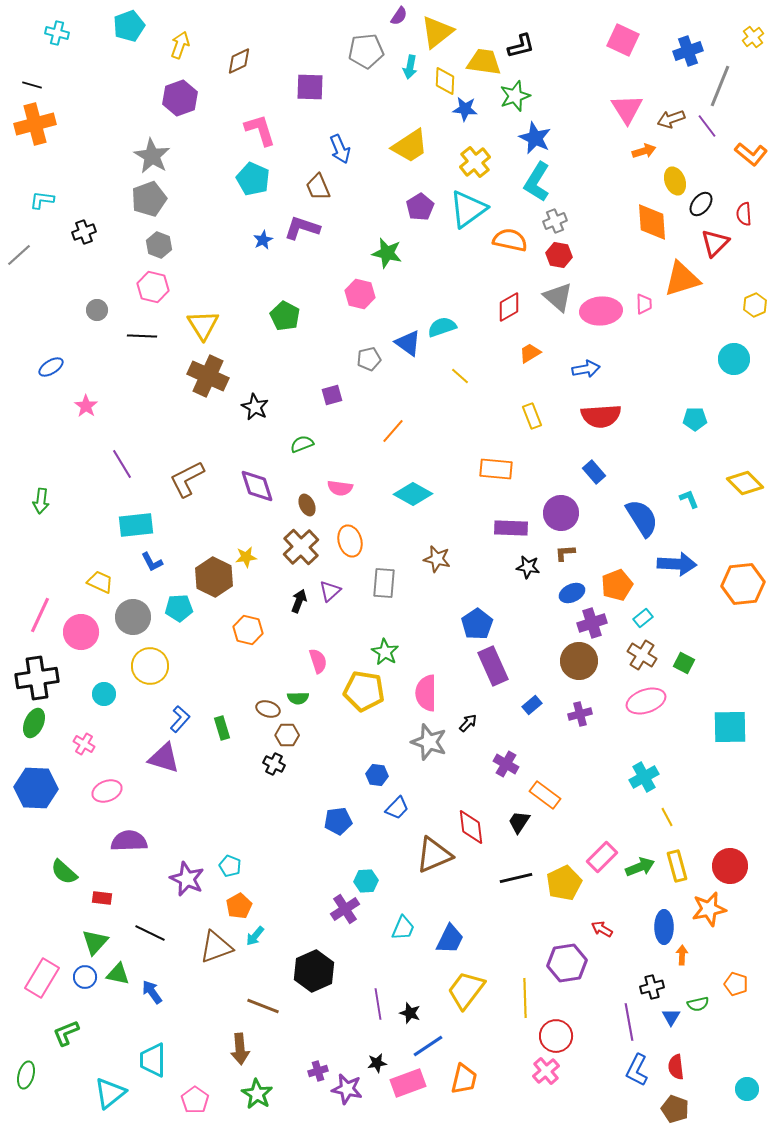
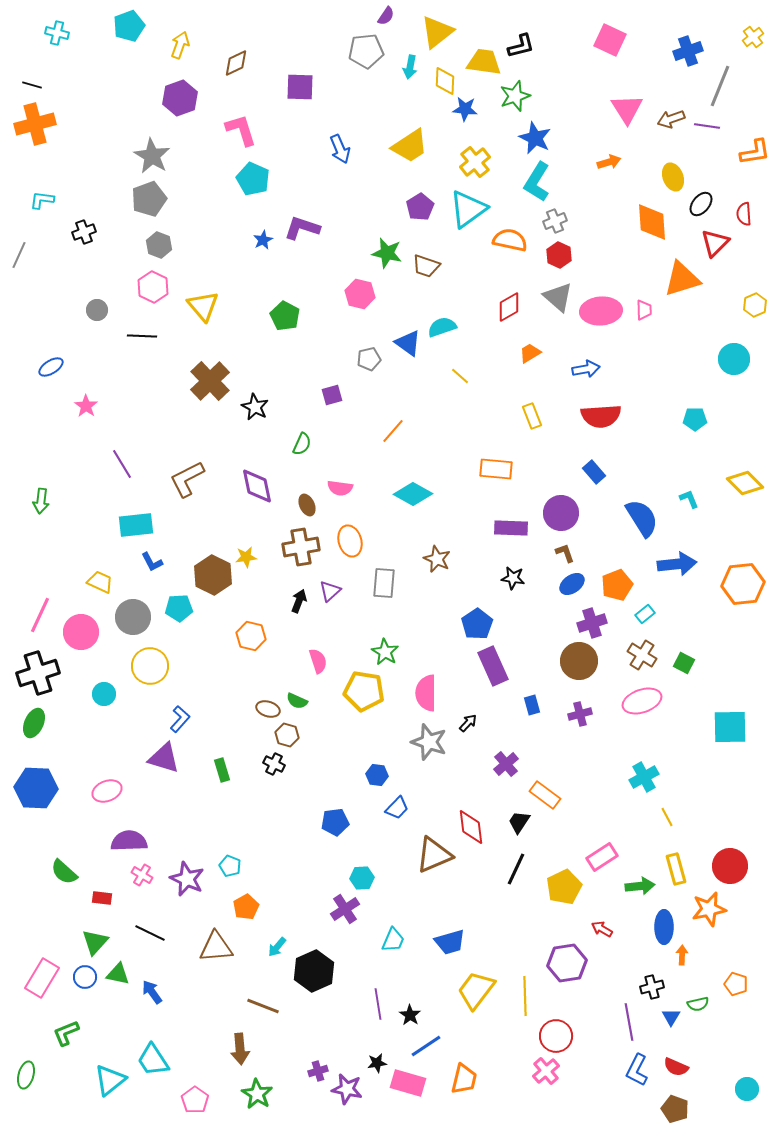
purple semicircle at (399, 16): moved 13 px left
pink square at (623, 40): moved 13 px left
brown diamond at (239, 61): moved 3 px left, 2 px down
purple square at (310, 87): moved 10 px left
purple line at (707, 126): rotated 45 degrees counterclockwise
pink L-shape at (260, 130): moved 19 px left
orange arrow at (644, 151): moved 35 px left, 11 px down
orange L-shape at (751, 154): moved 4 px right, 2 px up; rotated 48 degrees counterclockwise
yellow ellipse at (675, 181): moved 2 px left, 4 px up
brown trapezoid at (318, 187): moved 108 px right, 79 px down; rotated 48 degrees counterclockwise
gray line at (19, 255): rotated 24 degrees counterclockwise
red hexagon at (559, 255): rotated 15 degrees clockwise
pink hexagon at (153, 287): rotated 12 degrees clockwise
pink trapezoid at (644, 304): moved 6 px down
yellow triangle at (203, 325): moved 19 px up; rotated 8 degrees counterclockwise
brown cross at (208, 376): moved 2 px right, 5 px down; rotated 21 degrees clockwise
green semicircle at (302, 444): rotated 135 degrees clockwise
purple diamond at (257, 486): rotated 6 degrees clockwise
brown cross at (301, 547): rotated 33 degrees clockwise
brown L-shape at (565, 553): rotated 75 degrees clockwise
brown star at (437, 559): rotated 12 degrees clockwise
blue arrow at (677, 564): rotated 9 degrees counterclockwise
black star at (528, 567): moved 15 px left, 11 px down
brown hexagon at (214, 577): moved 1 px left, 2 px up
blue ellipse at (572, 593): moved 9 px up; rotated 10 degrees counterclockwise
cyan rectangle at (643, 618): moved 2 px right, 4 px up
orange hexagon at (248, 630): moved 3 px right, 6 px down
black cross at (37, 678): moved 1 px right, 5 px up; rotated 9 degrees counterclockwise
green semicircle at (298, 698): moved 1 px left, 3 px down; rotated 25 degrees clockwise
pink ellipse at (646, 701): moved 4 px left
blue rectangle at (532, 705): rotated 66 degrees counterclockwise
green rectangle at (222, 728): moved 42 px down
brown hexagon at (287, 735): rotated 15 degrees clockwise
pink cross at (84, 744): moved 58 px right, 131 px down
purple cross at (506, 764): rotated 20 degrees clockwise
blue pentagon at (338, 821): moved 3 px left, 1 px down
pink rectangle at (602, 857): rotated 12 degrees clockwise
yellow rectangle at (677, 866): moved 1 px left, 3 px down
green arrow at (640, 867): moved 19 px down; rotated 16 degrees clockwise
black line at (516, 878): moved 9 px up; rotated 52 degrees counterclockwise
cyan hexagon at (366, 881): moved 4 px left, 3 px up
yellow pentagon at (564, 883): moved 4 px down
orange pentagon at (239, 906): moved 7 px right, 1 px down
cyan trapezoid at (403, 928): moved 10 px left, 12 px down
cyan arrow at (255, 936): moved 22 px right, 11 px down
blue trapezoid at (450, 939): moved 3 px down; rotated 48 degrees clockwise
brown triangle at (216, 947): rotated 15 degrees clockwise
yellow trapezoid at (466, 990): moved 10 px right
yellow line at (525, 998): moved 2 px up
black star at (410, 1013): moved 2 px down; rotated 15 degrees clockwise
blue line at (428, 1046): moved 2 px left
cyan trapezoid at (153, 1060): rotated 33 degrees counterclockwise
red semicircle at (676, 1067): rotated 60 degrees counterclockwise
pink rectangle at (408, 1083): rotated 36 degrees clockwise
cyan triangle at (110, 1093): moved 13 px up
